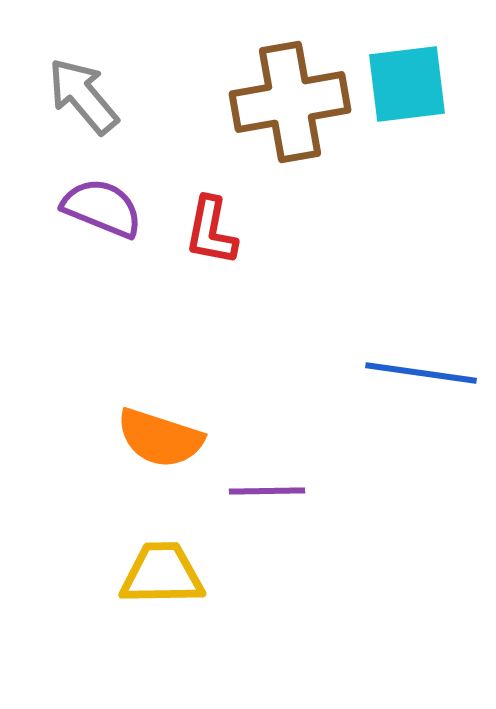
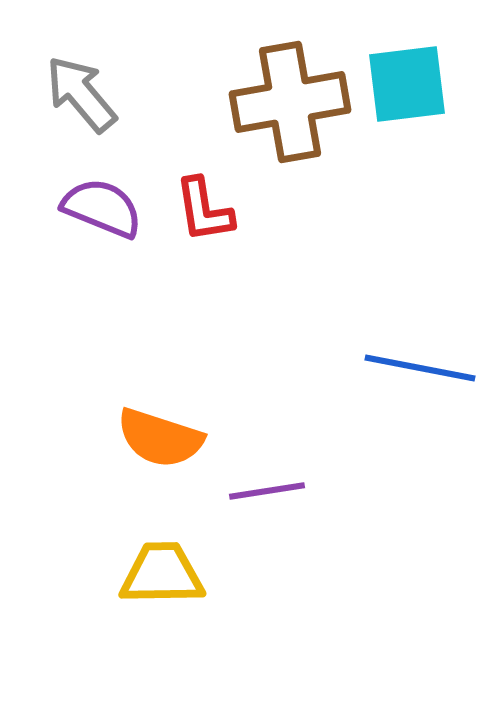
gray arrow: moved 2 px left, 2 px up
red L-shape: moved 7 px left, 21 px up; rotated 20 degrees counterclockwise
blue line: moved 1 px left, 5 px up; rotated 3 degrees clockwise
purple line: rotated 8 degrees counterclockwise
